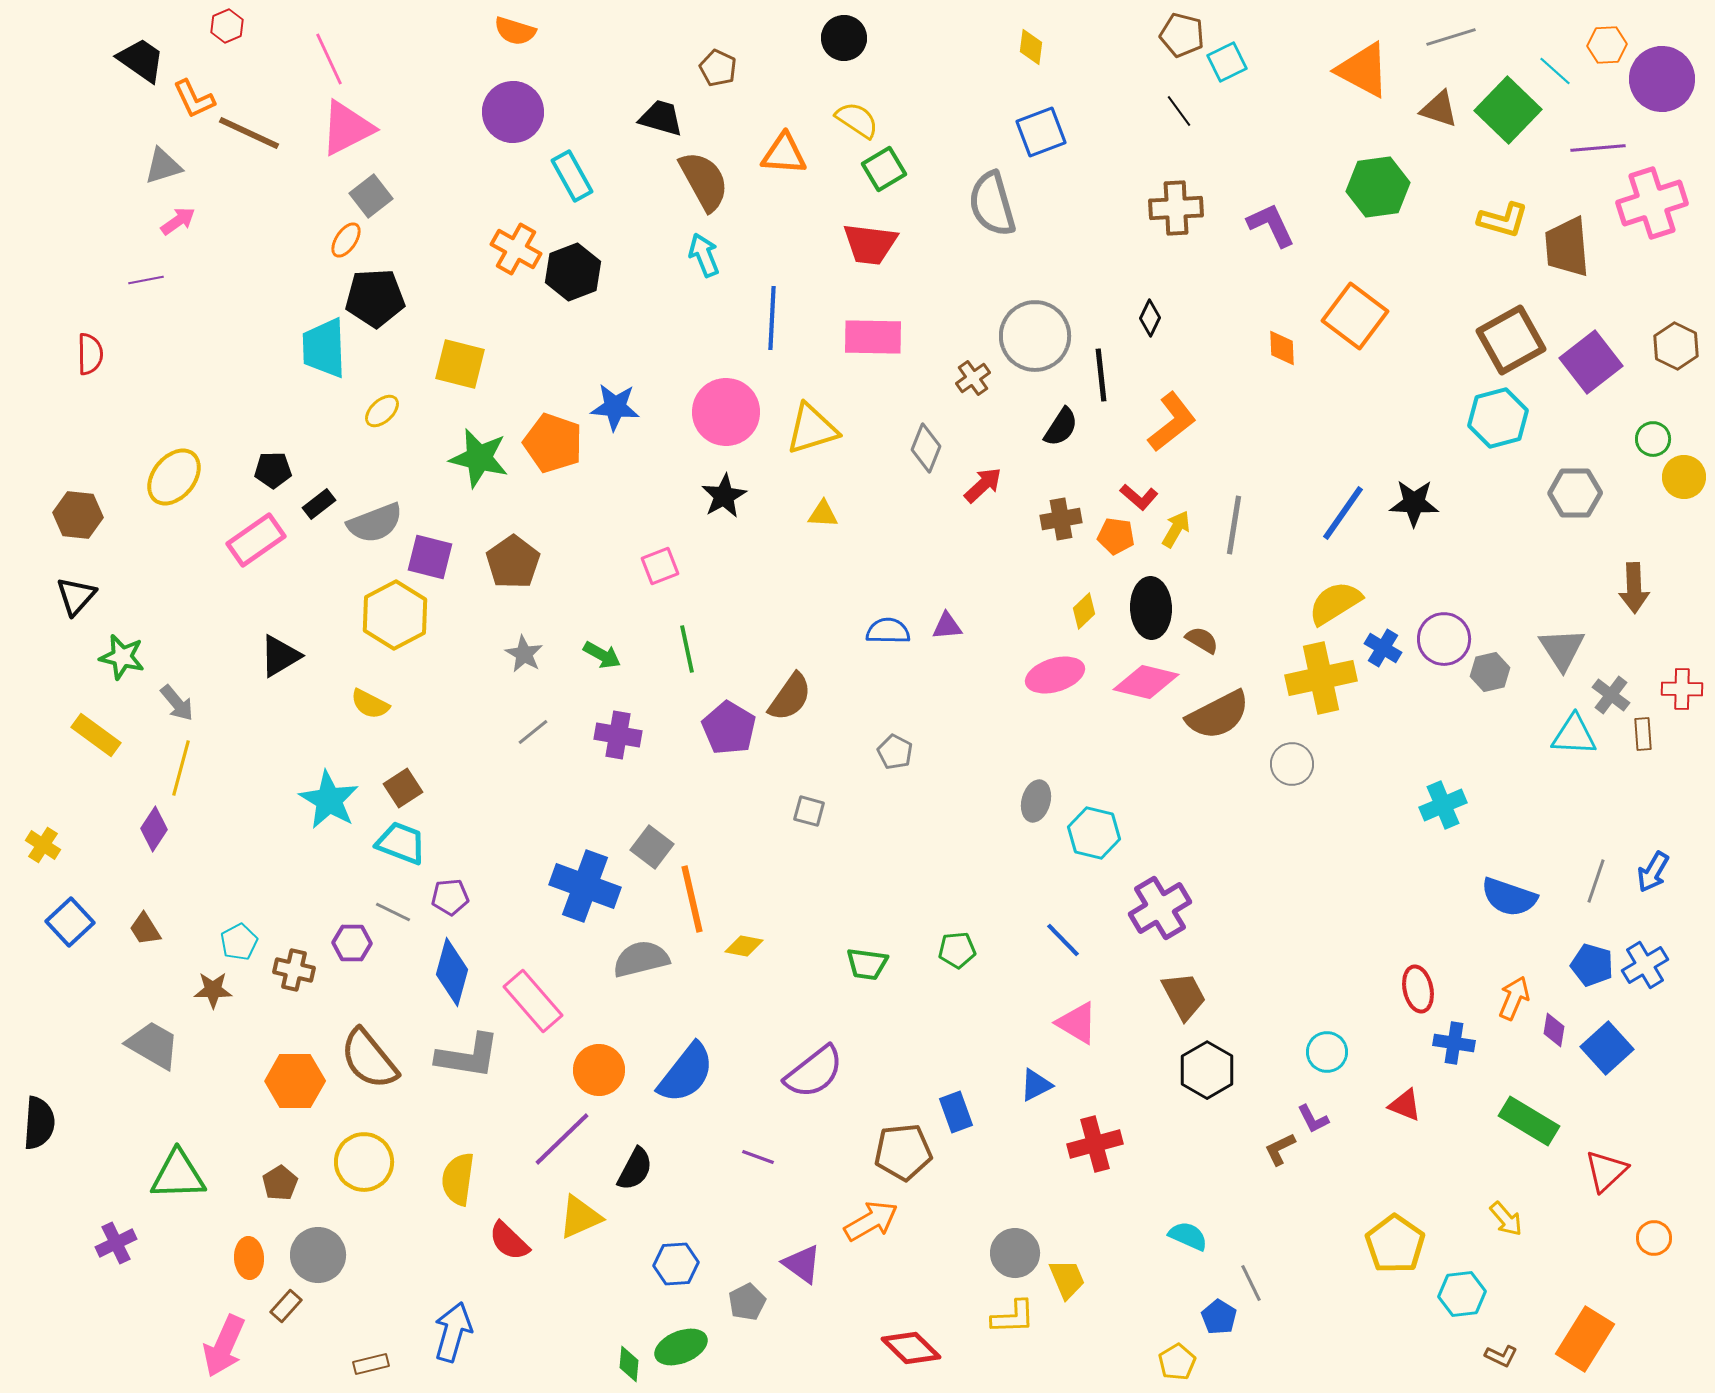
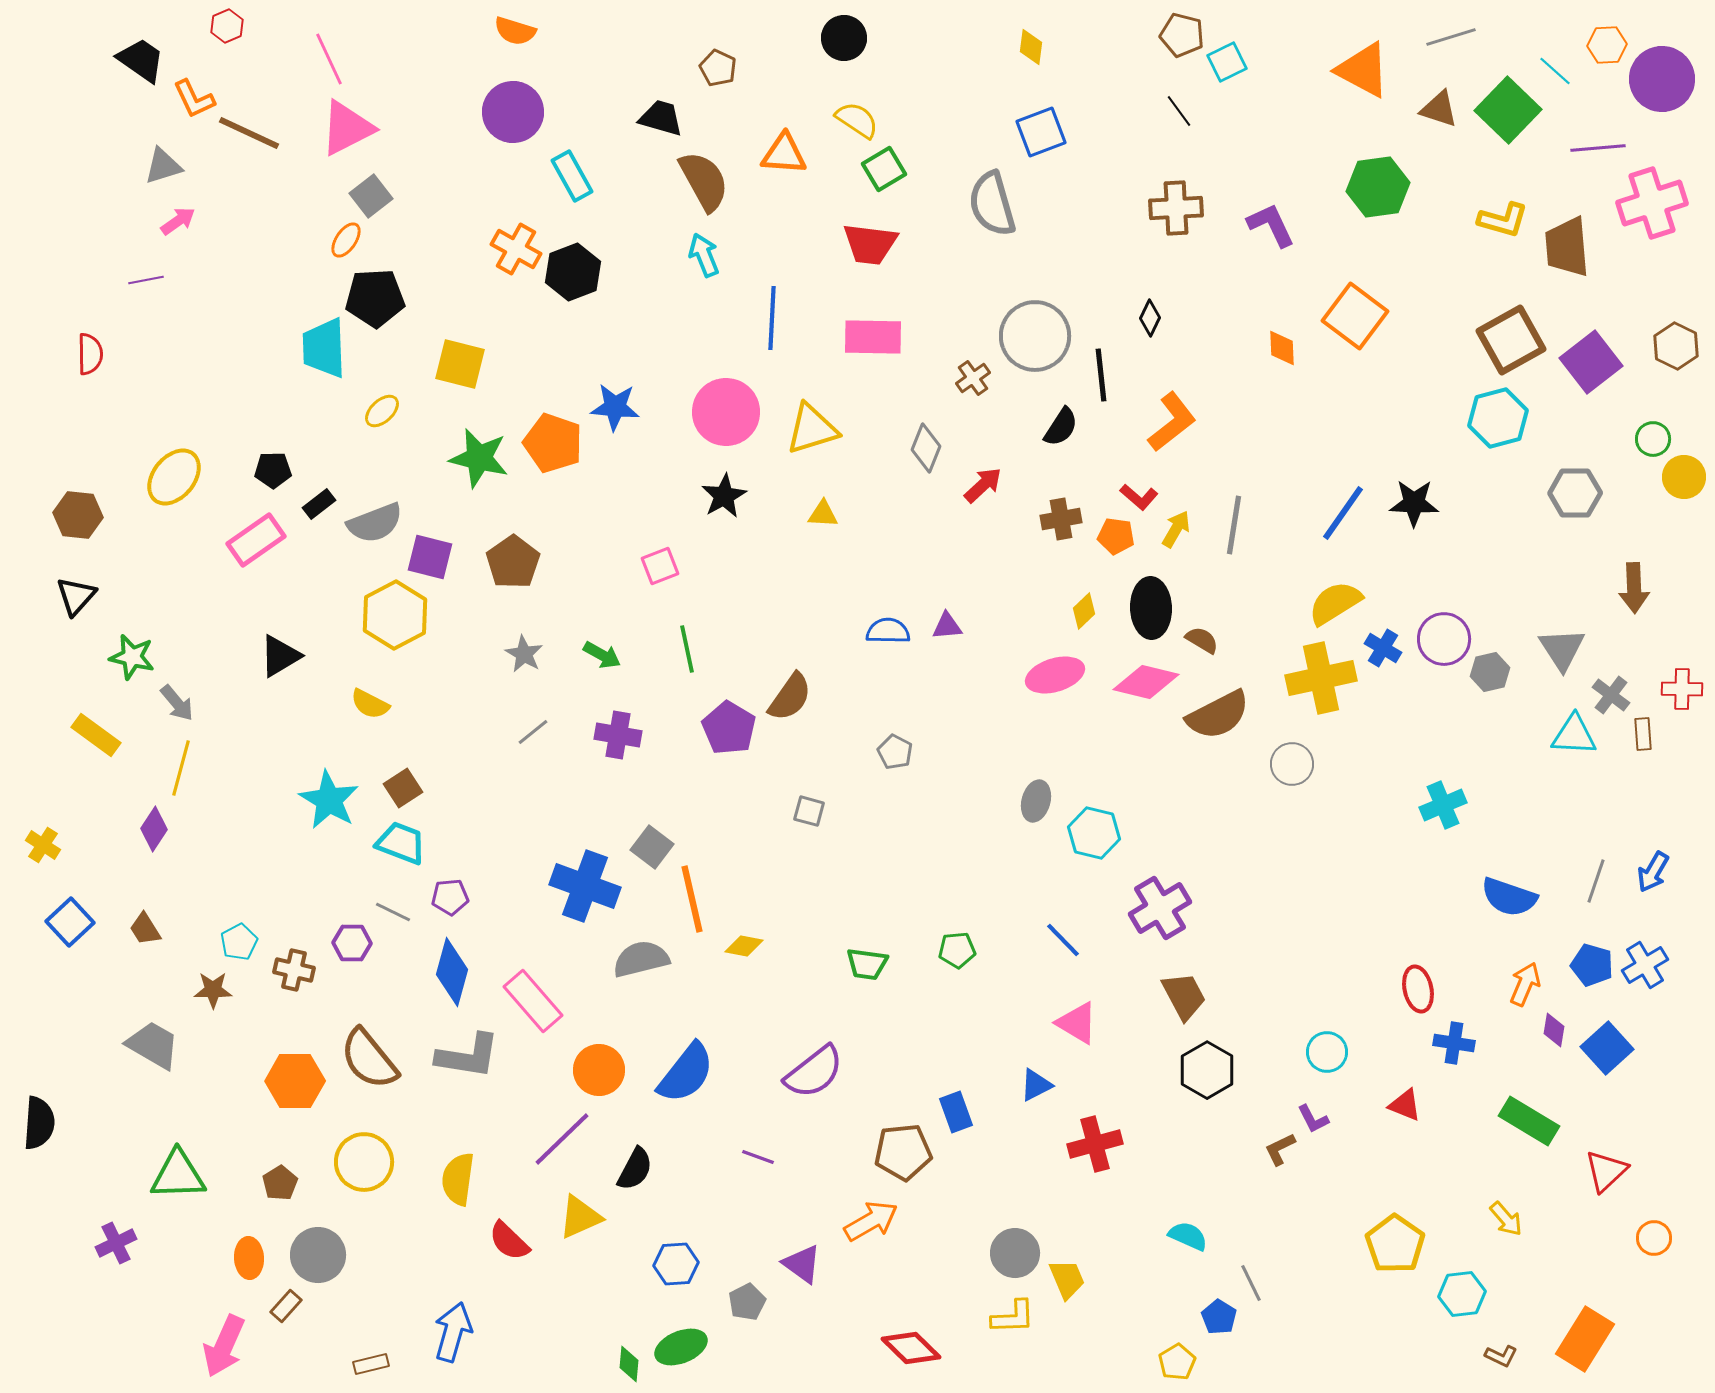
green star at (122, 657): moved 10 px right
orange arrow at (1514, 998): moved 11 px right, 14 px up
